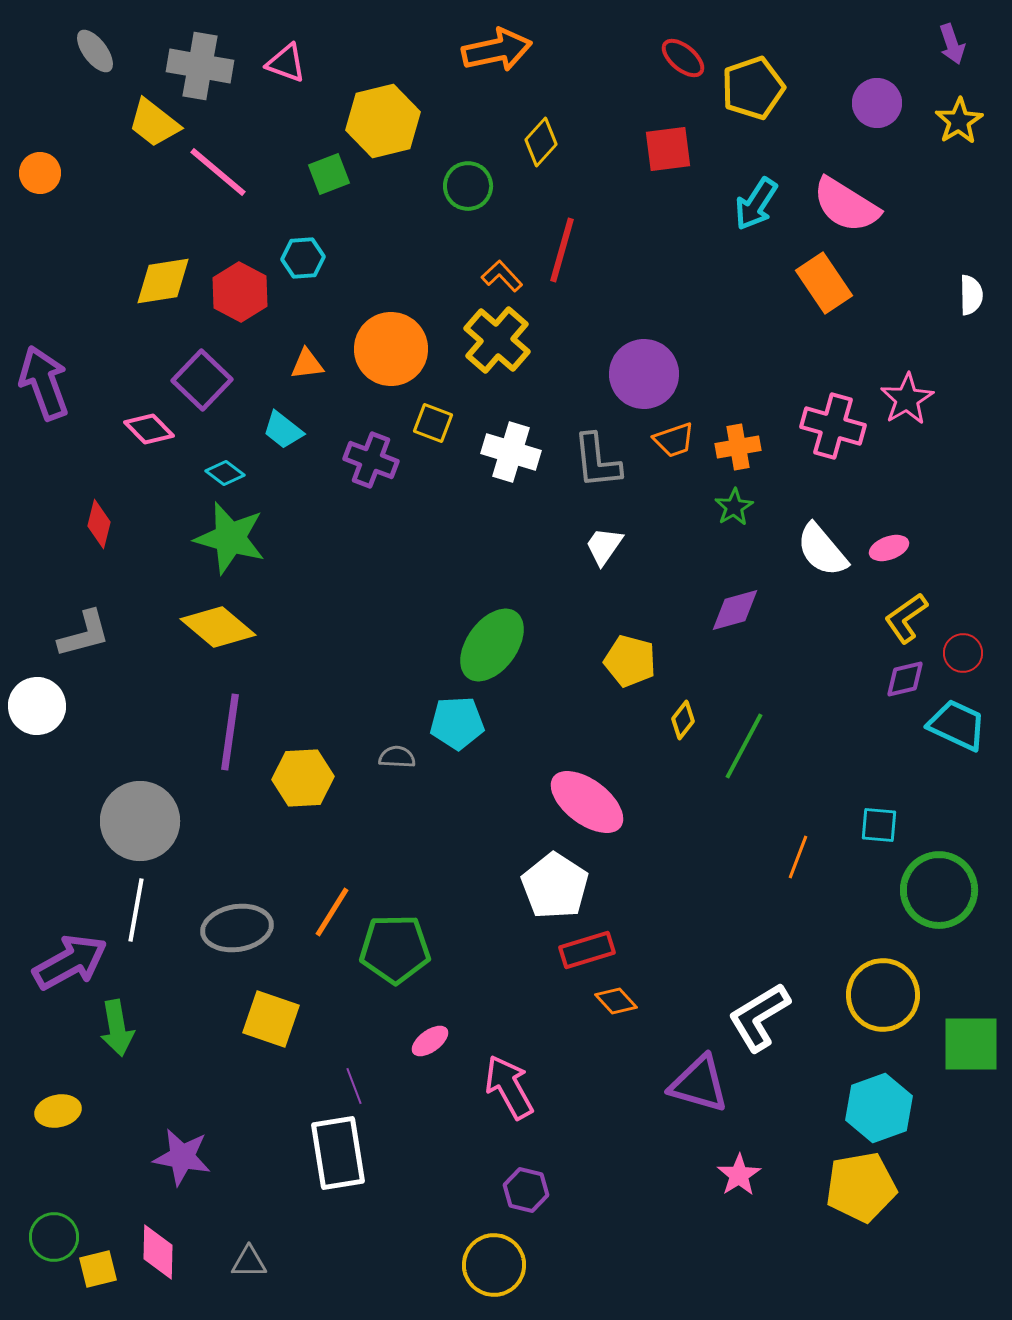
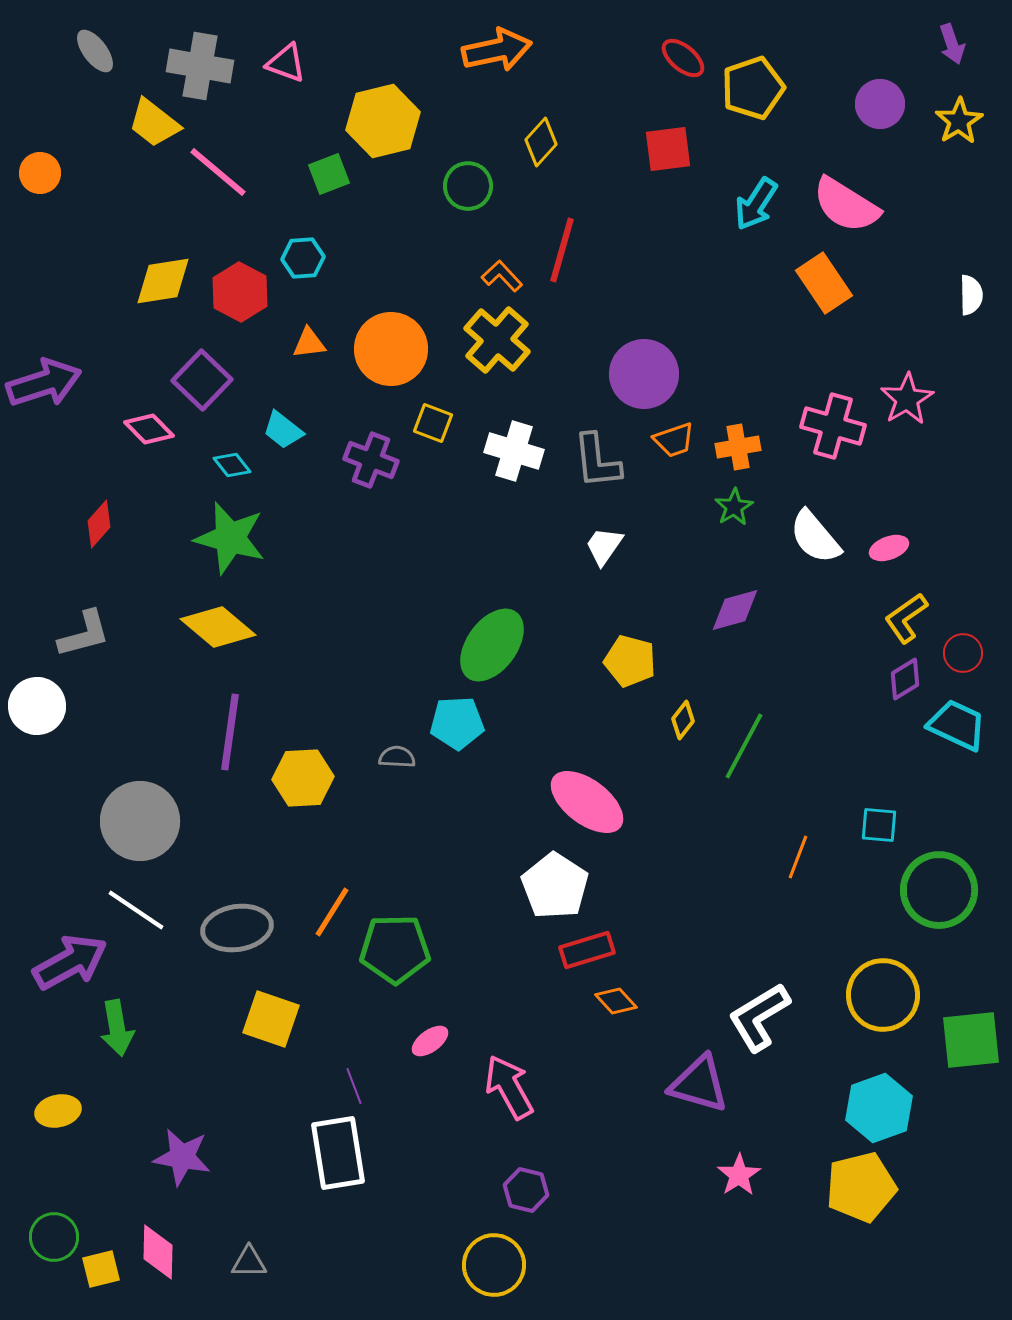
purple circle at (877, 103): moved 3 px right, 1 px down
orange triangle at (307, 364): moved 2 px right, 21 px up
purple arrow at (44, 383): rotated 92 degrees clockwise
white cross at (511, 452): moved 3 px right, 1 px up
cyan diamond at (225, 473): moved 7 px right, 8 px up; rotated 15 degrees clockwise
red diamond at (99, 524): rotated 27 degrees clockwise
white semicircle at (822, 550): moved 7 px left, 13 px up
purple diamond at (905, 679): rotated 18 degrees counterclockwise
white line at (136, 910): rotated 66 degrees counterclockwise
green square at (971, 1044): moved 4 px up; rotated 6 degrees counterclockwise
yellow pentagon at (861, 1187): rotated 4 degrees counterclockwise
yellow square at (98, 1269): moved 3 px right
